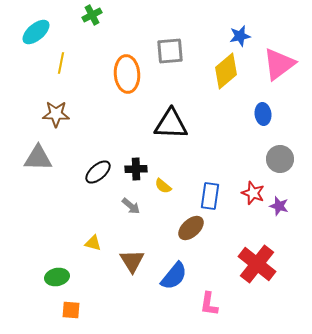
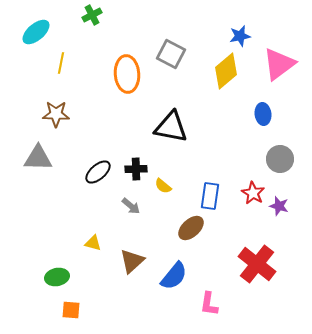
gray square: moved 1 px right, 3 px down; rotated 32 degrees clockwise
black triangle: moved 3 px down; rotated 9 degrees clockwise
red star: rotated 10 degrees clockwise
brown triangle: rotated 20 degrees clockwise
